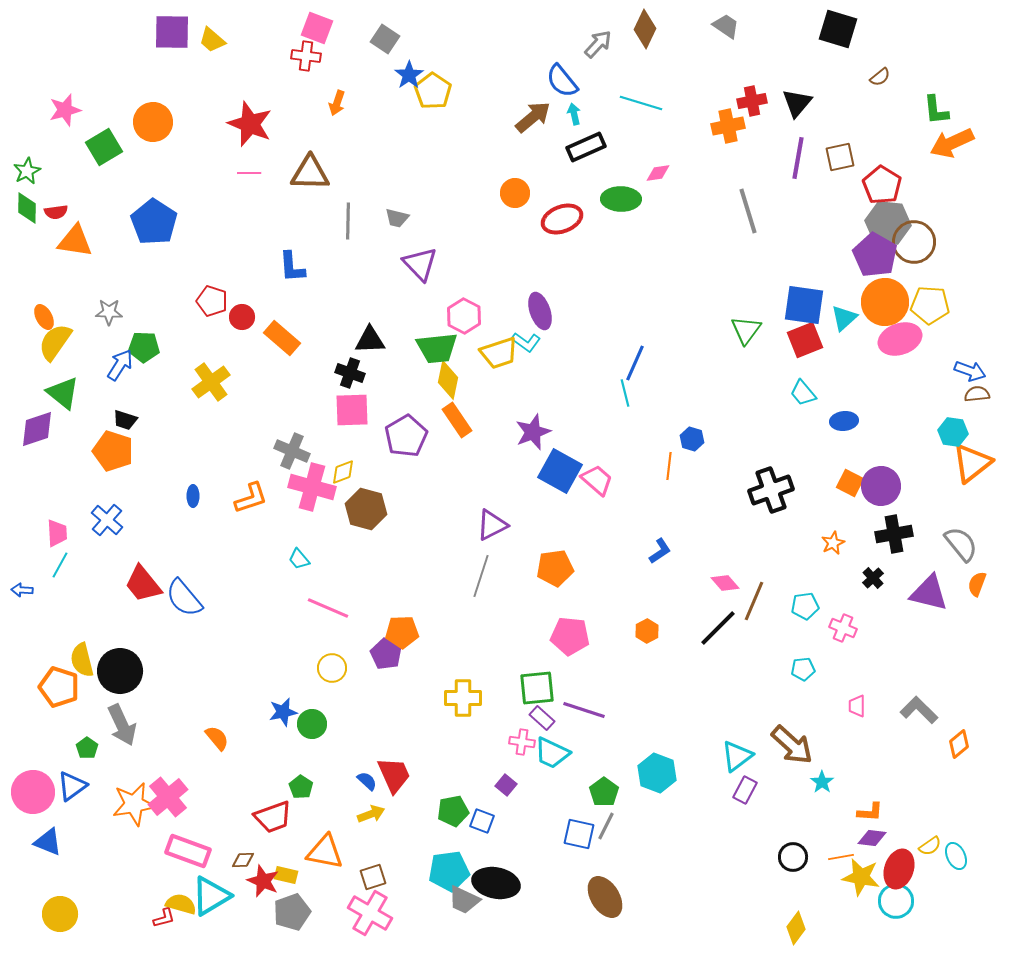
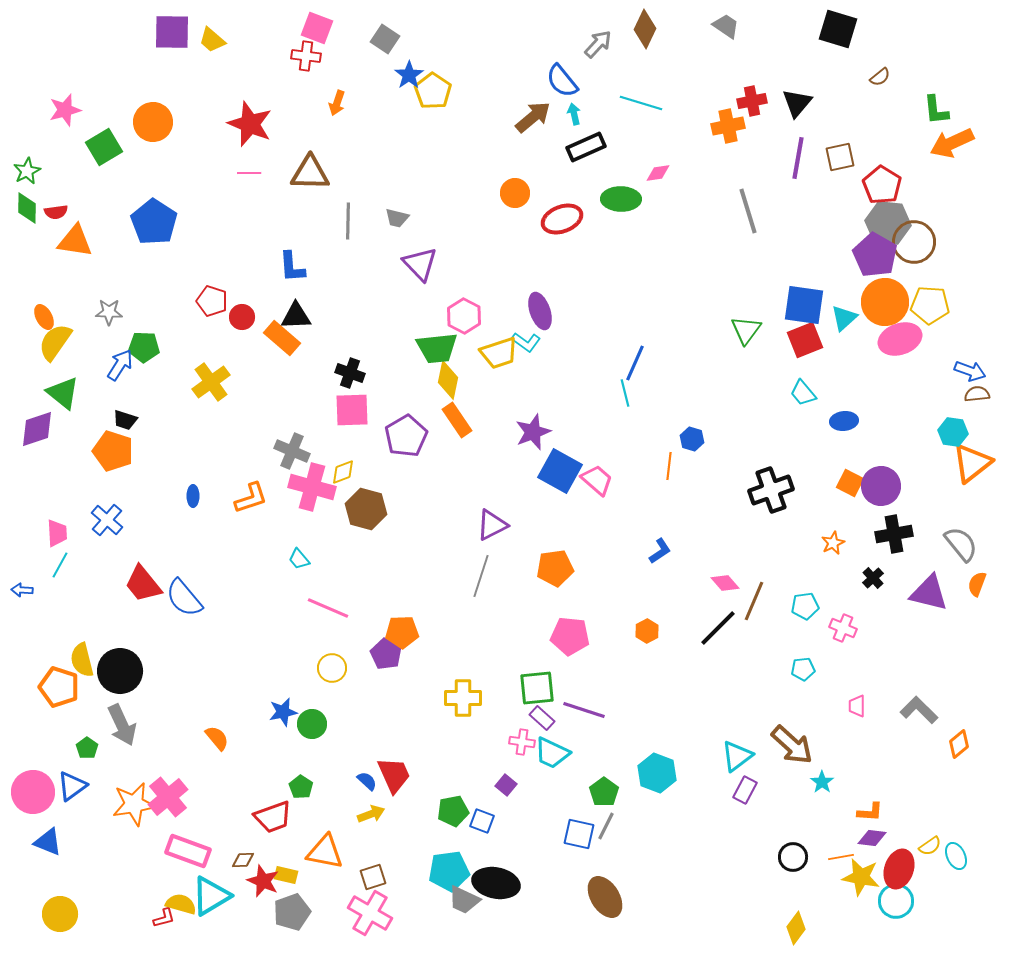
black triangle at (370, 340): moved 74 px left, 24 px up
